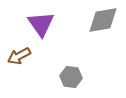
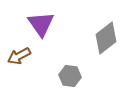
gray diamond: moved 3 px right, 18 px down; rotated 28 degrees counterclockwise
gray hexagon: moved 1 px left, 1 px up
